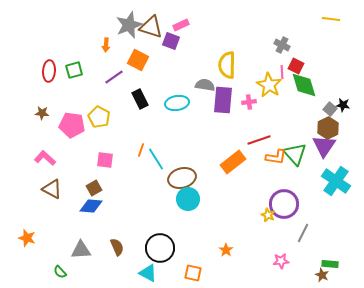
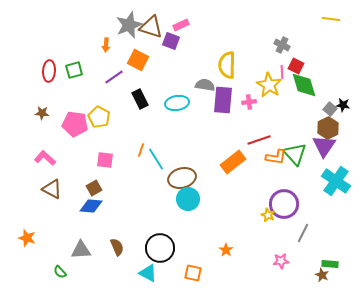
pink pentagon at (72, 125): moved 3 px right, 1 px up
